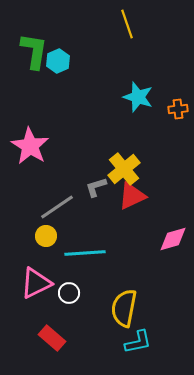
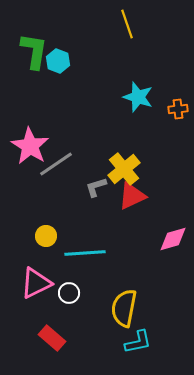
cyan hexagon: rotated 15 degrees counterclockwise
gray line: moved 1 px left, 43 px up
